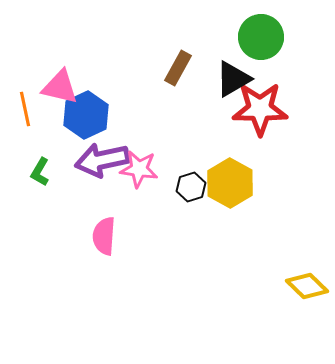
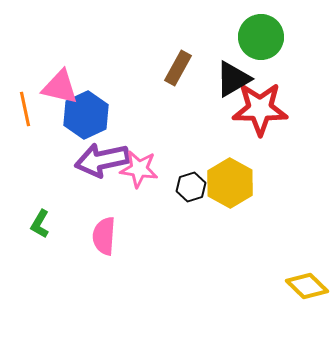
green L-shape: moved 52 px down
